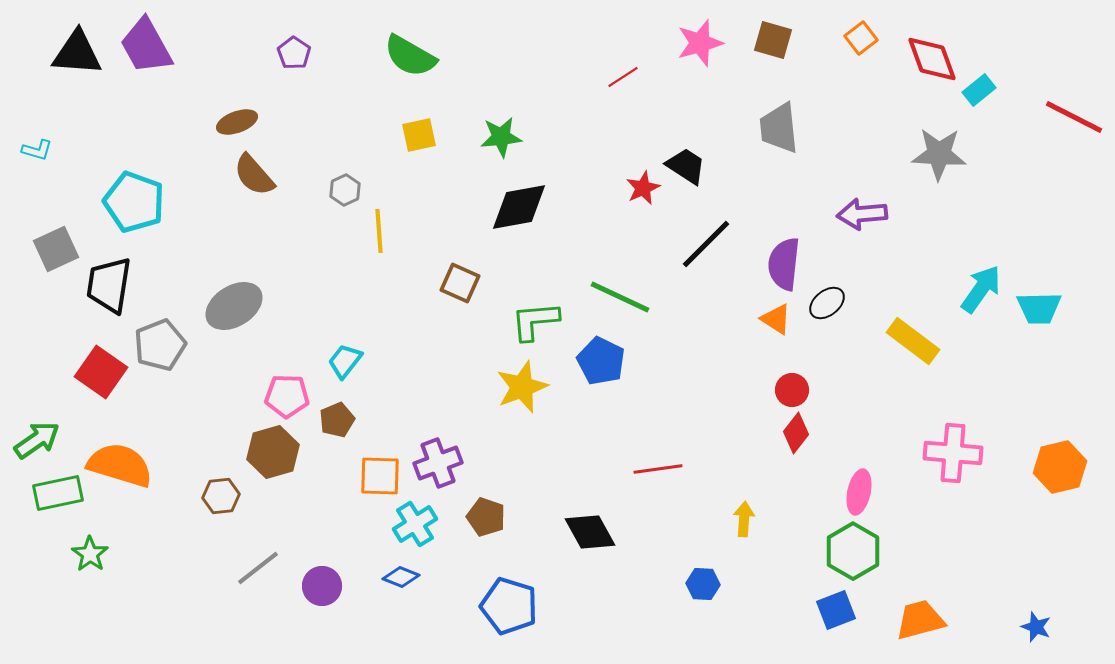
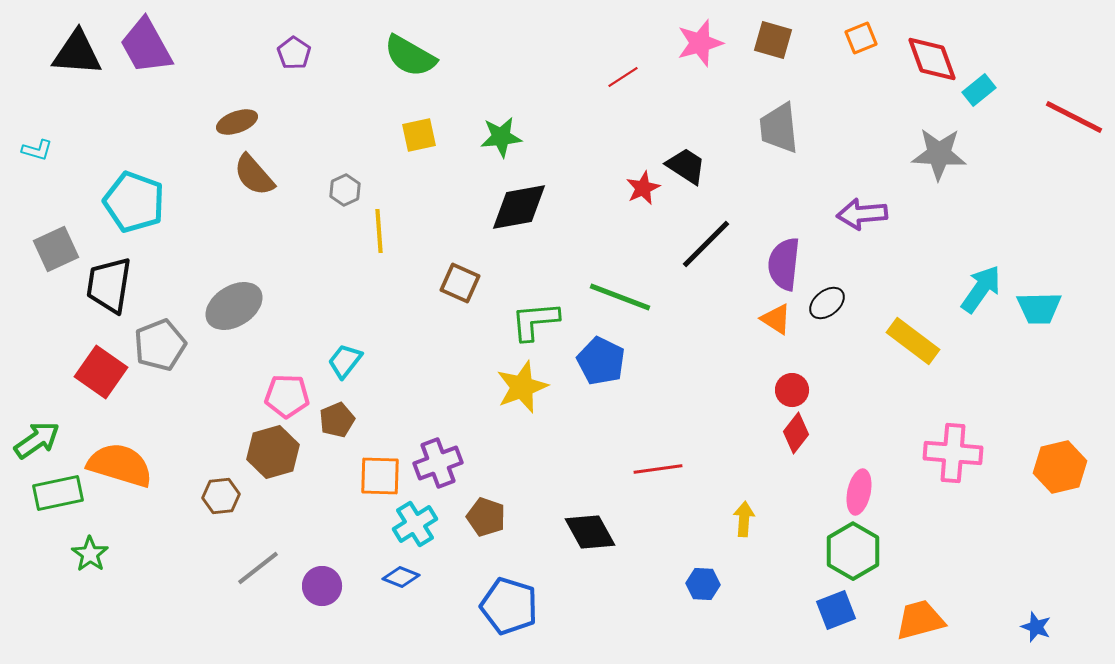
orange square at (861, 38): rotated 16 degrees clockwise
green line at (620, 297): rotated 4 degrees counterclockwise
